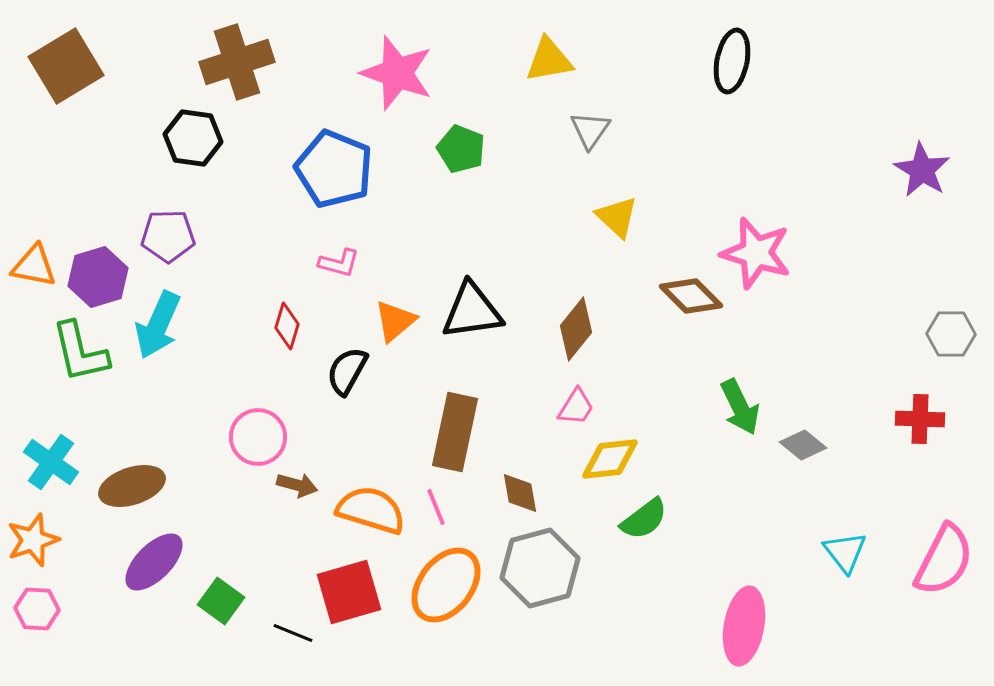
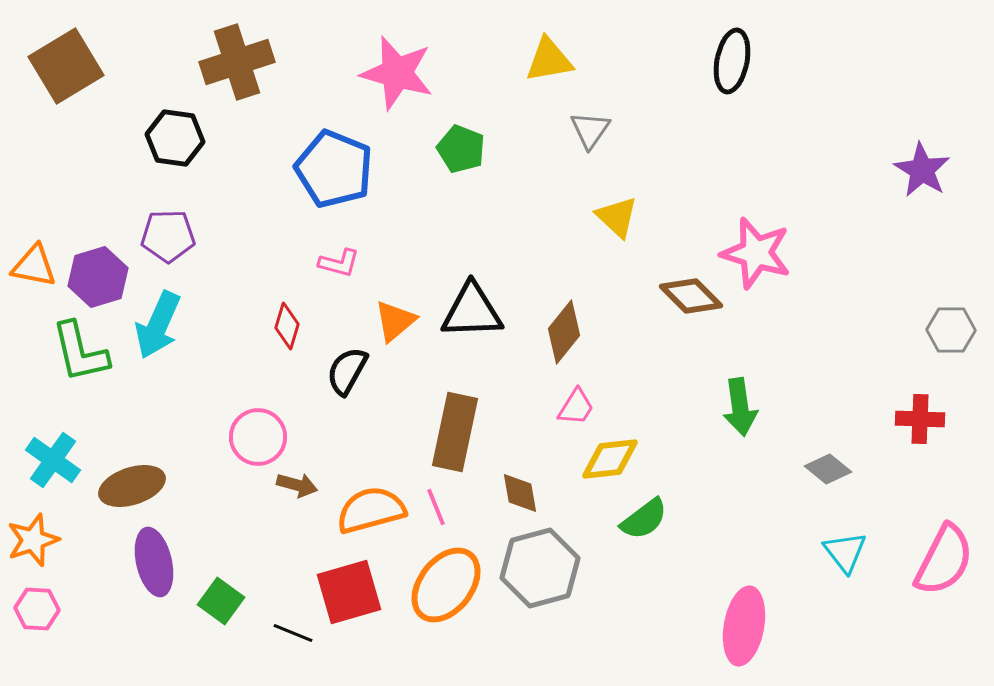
pink star at (397, 73): rotated 4 degrees counterclockwise
black hexagon at (193, 138): moved 18 px left
black triangle at (472, 311): rotated 6 degrees clockwise
brown diamond at (576, 329): moved 12 px left, 3 px down
gray hexagon at (951, 334): moved 4 px up
green arrow at (740, 407): rotated 18 degrees clockwise
gray diamond at (803, 445): moved 25 px right, 24 px down
cyan cross at (51, 462): moved 2 px right, 2 px up
orange semicircle at (371, 510): rotated 32 degrees counterclockwise
purple ellipse at (154, 562): rotated 58 degrees counterclockwise
